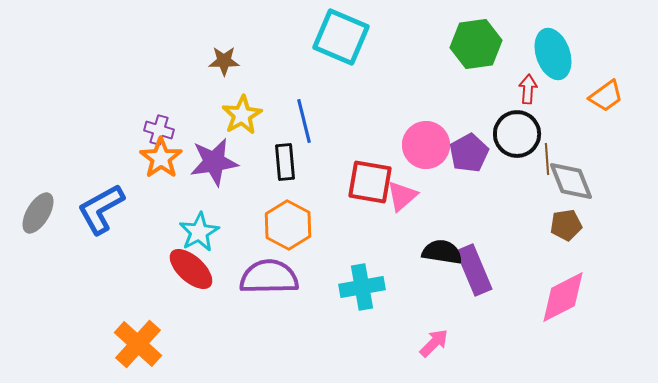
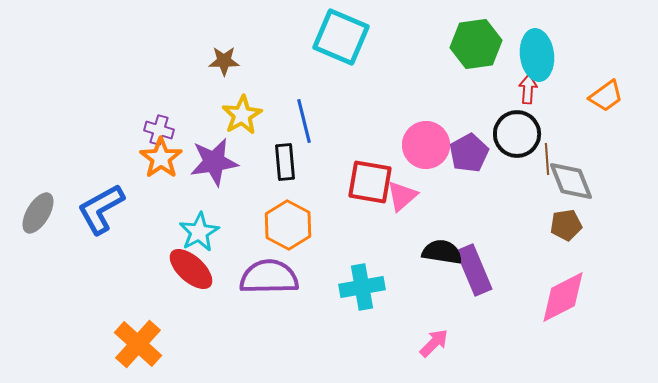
cyan ellipse: moved 16 px left, 1 px down; rotated 12 degrees clockwise
